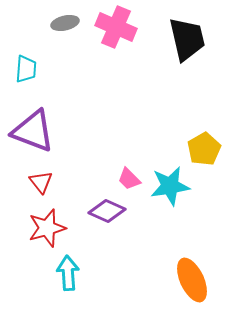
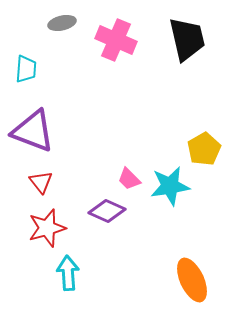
gray ellipse: moved 3 px left
pink cross: moved 13 px down
